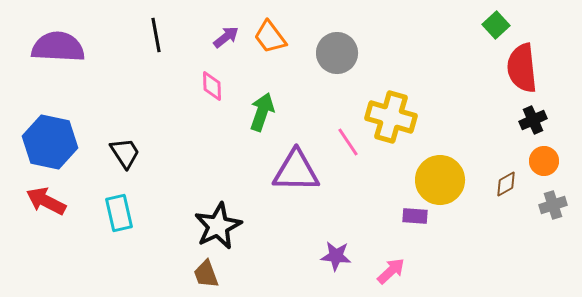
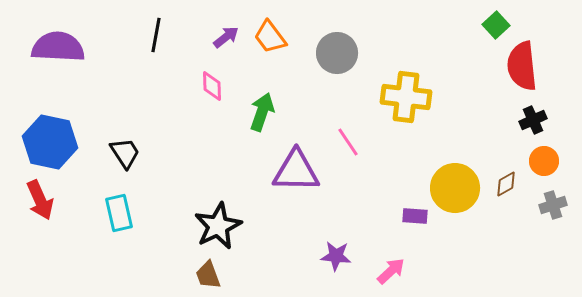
black line: rotated 20 degrees clockwise
red semicircle: moved 2 px up
yellow cross: moved 15 px right, 20 px up; rotated 9 degrees counterclockwise
yellow circle: moved 15 px right, 8 px down
red arrow: moved 6 px left, 1 px up; rotated 141 degrees counterclockwise
brown trapezoid: moved 2 px right, 1 px down
